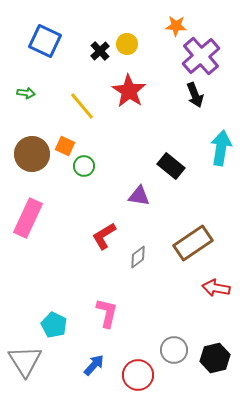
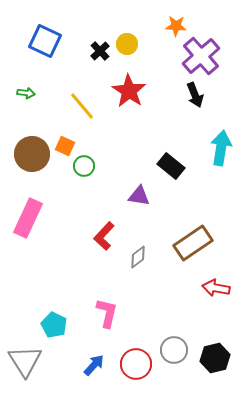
red L-shape: rotated 16 degrees counterclockwise
red circle: moved 2 px left, 11 px up
